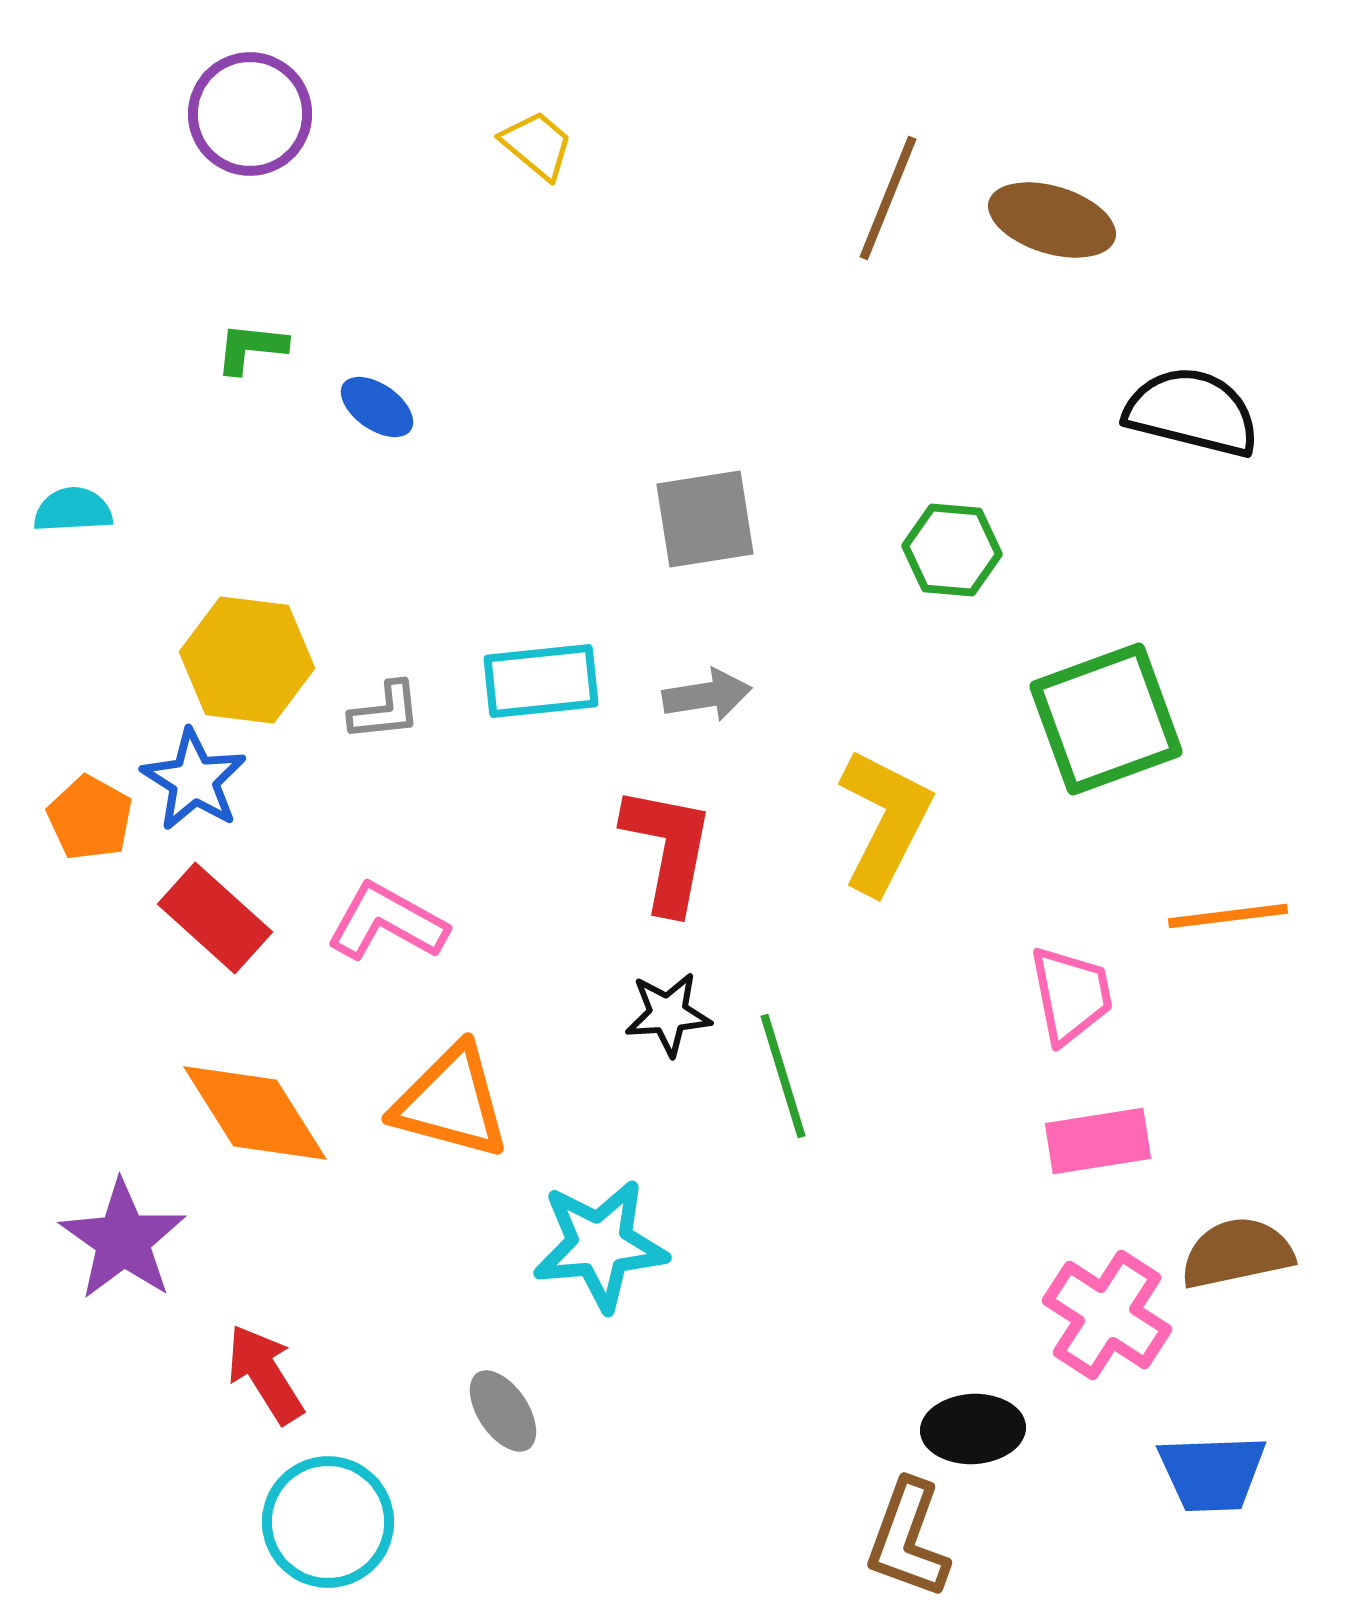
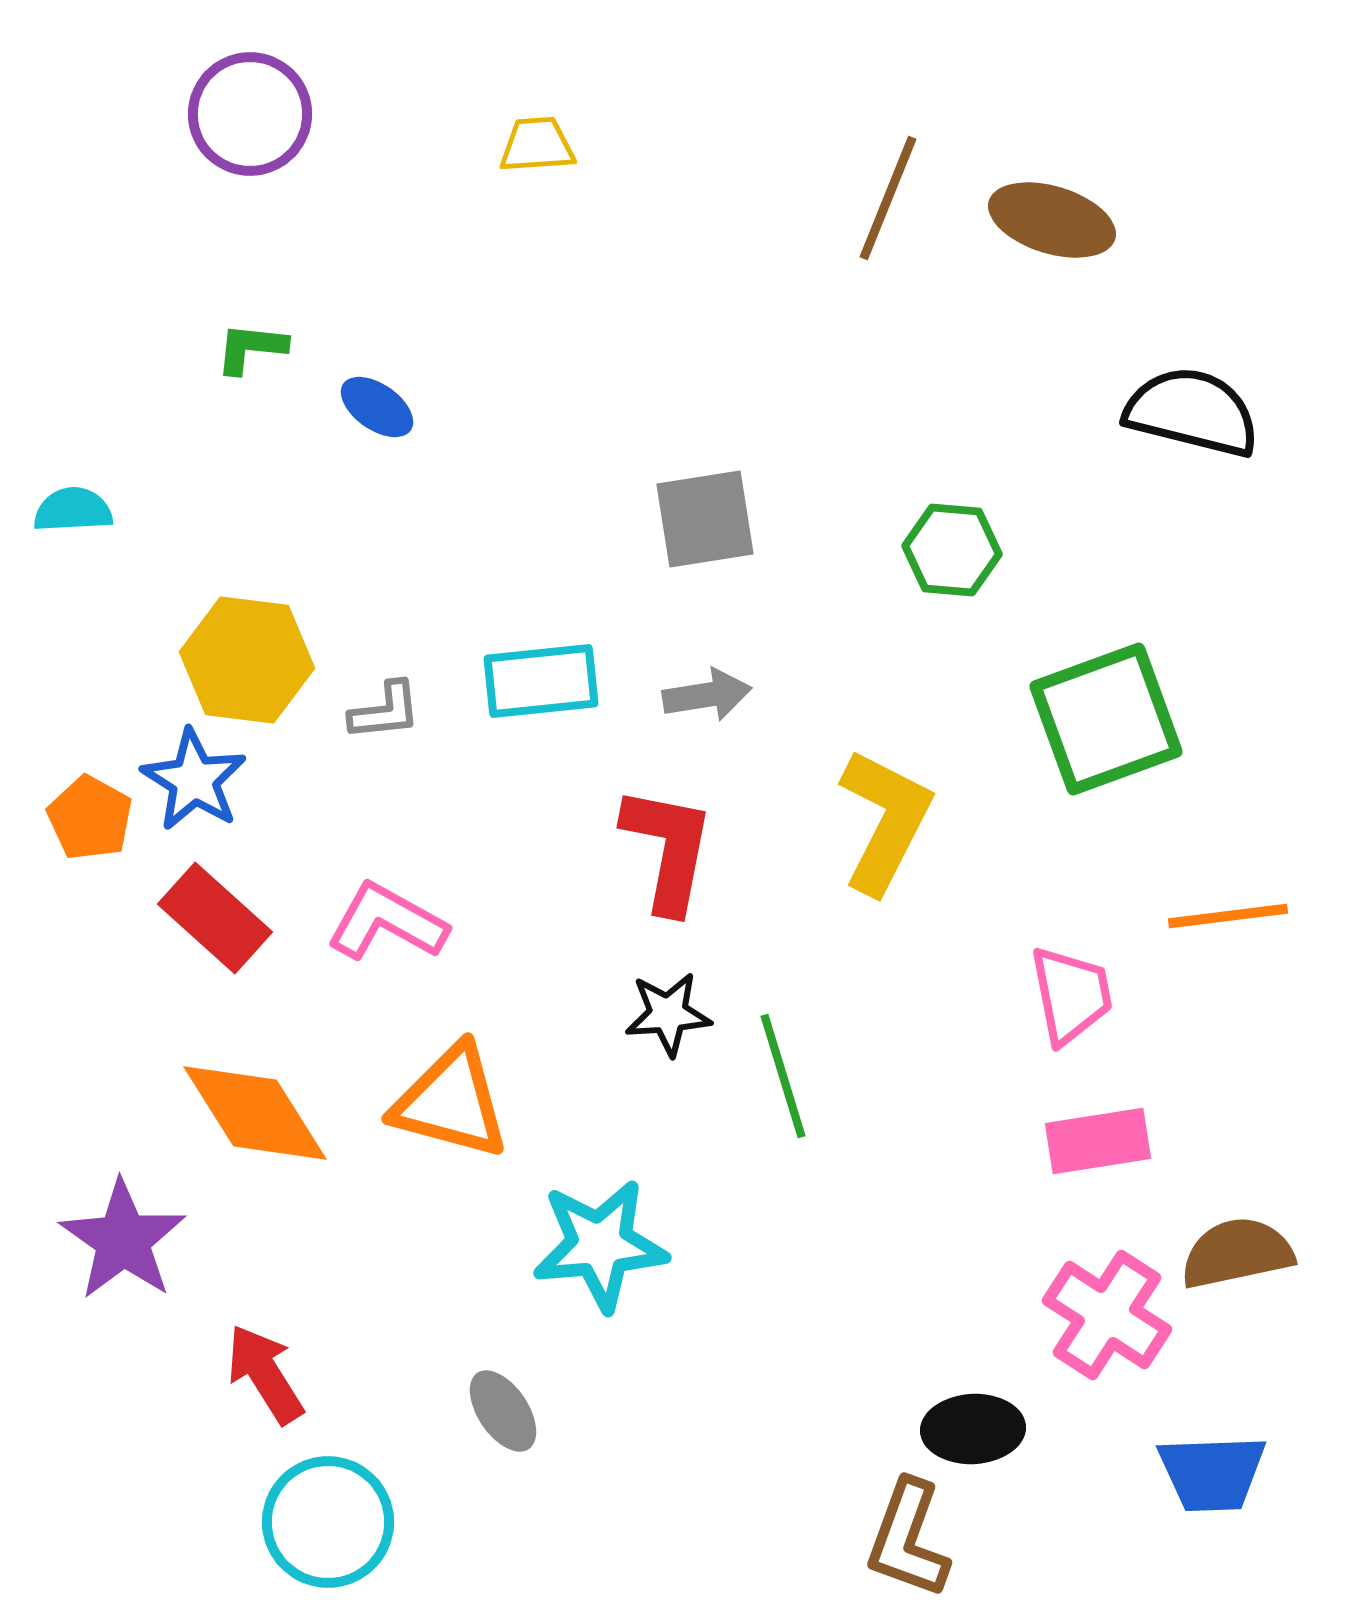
yellow trapezoid: rotated 44 degrees counterclockwise
